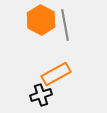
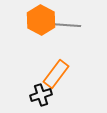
gray line: rotated 76 degrees counterclockwise
orange rectangle: rotated 24 degrees counterclockwise
